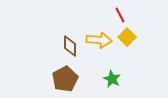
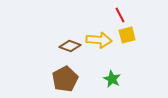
yellow square: moved 2 px up; rotated 30 degrees clockwise
brown diamond: rotated 70 degrees counterclockwise
